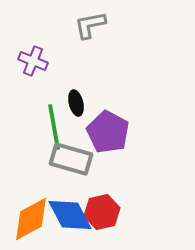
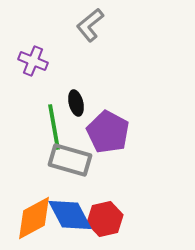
gray L-shape: rotated 28 degrees counterclockwise
gray rectangle: moved 1 px left, 1 px down
red hexagon: moved 3 px right, 7 px down
orange diamond: moved 3 px right, 1 px up
